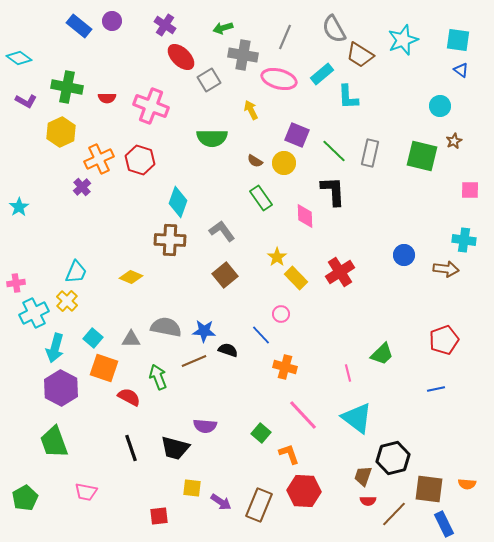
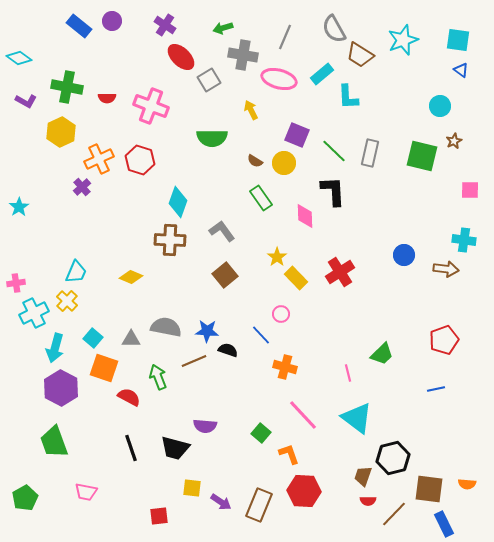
blue star at (204, 331): moved 3 px right
